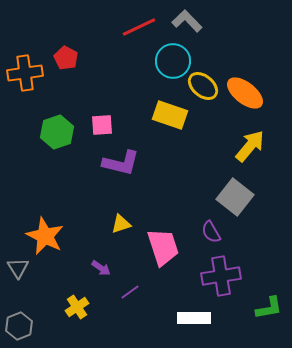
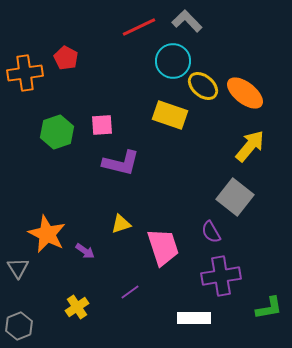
orange star: moved 2 px right, 2 px up
purple arrow: moved 16 px left, 17 px up
